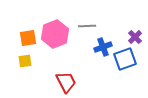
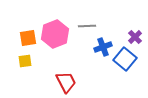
blue square: rotated 30 degrees counterclockwise
